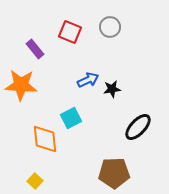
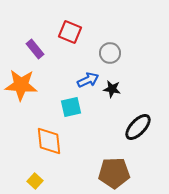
gray circle: moved 26 px down
black star: rotated 18 degrees clockwise
cyan square: moved 11 px up; rotated 15 degrees clockwise
orange diamond: moved 4 px right, 2 px down
